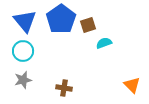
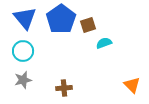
blue triangle: moved 3 px up
brown cross: rotated 14 degrees counterclockwise
